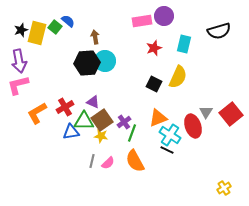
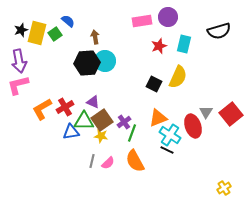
purple circle: moved 4 px right, 1 px down
green square: moved 7 px down; rotated 16 degrees clockwise
red star: moved 5 px right, 2 px up
orange L-shape: moved 5 px right, 4 px up
